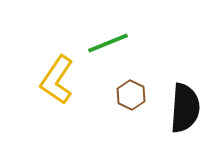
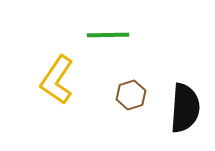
green line: moved 8 px up; rotated 21 degrees clockwise
brown hexagon: rotated 16 degrees clockwise
